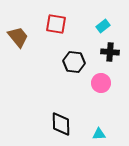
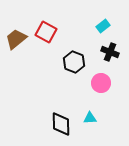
red square: moved 10 px left, 8 px down; rotated 20 degrees clockwise
brown trapezoid: moved 2 px left, 2 px down; rotated 90 degrees counterclockwise
black cross: rotated 18 degrees clockwise
black hexagon: rotated 15 degrees clockwise
cyan triangle: moved 9 px left, 16 px up
